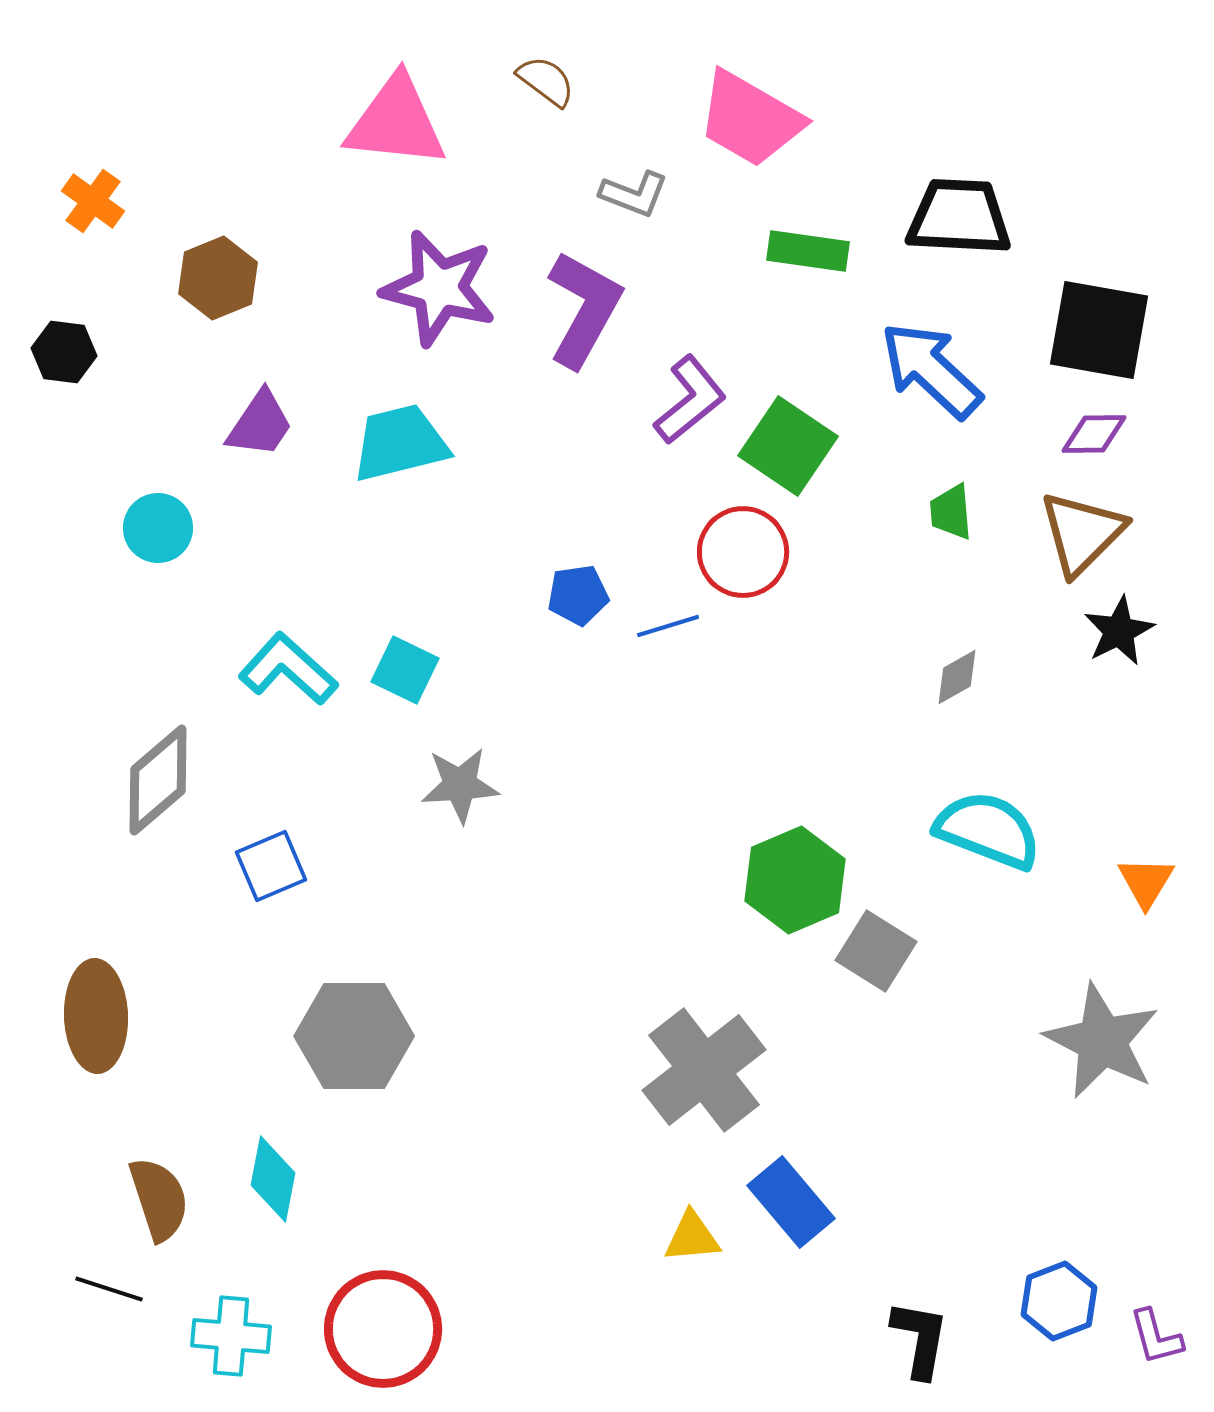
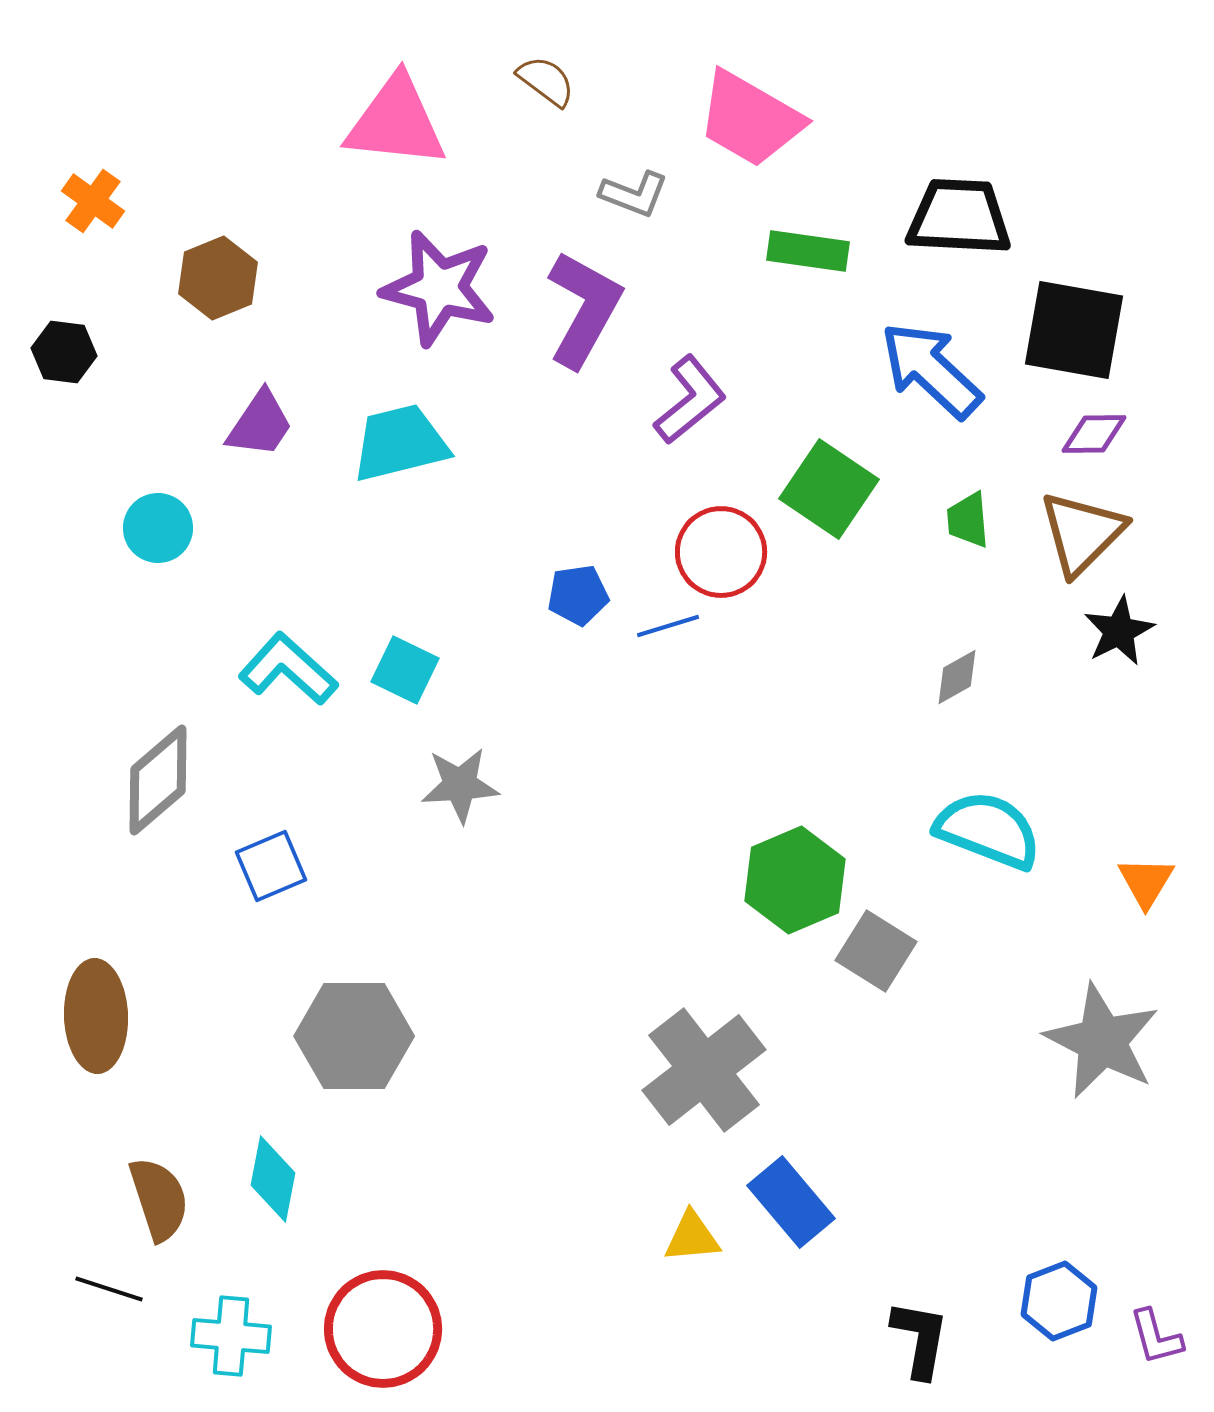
black square at (1099, 330): moved 25 px left
green square at (788, 446): moved 41 px right, 43 px down
green trapezoid at (951, 512): moved 17 px right, 8 px down
red circle at (743, 552): moved 22 px left
